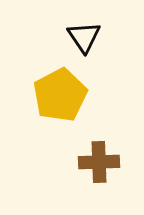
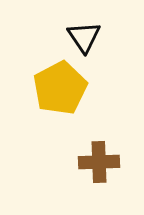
yellow pentagon: moved 7 px up
